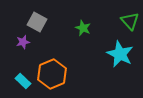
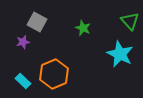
orange hexagon: moved 2 px right
